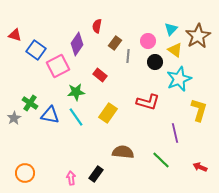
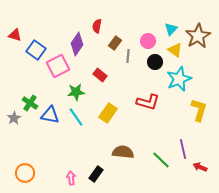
purple line: moved 8 px right, 16 px down
